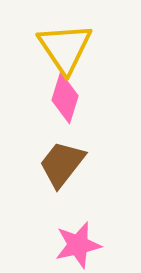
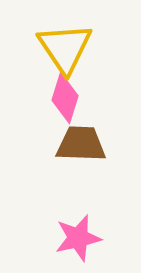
brown trapezoid: moved 19 px right, 20 px up; rotated 54 degrees clockwise
pink star: moved 7 px up
